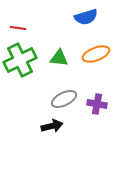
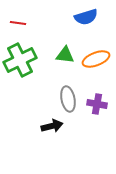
red line: moved 5 px up
orange ellipse: moved 5 px down
green triangle: moved 6 px right, 3 px up
gray ellipse: moved 4 px right; rotated 75 degrees counterclockwise
